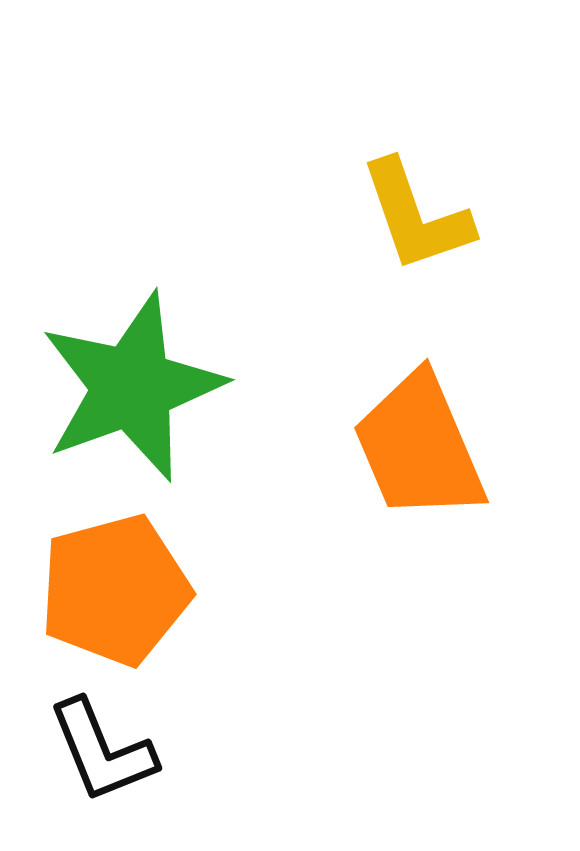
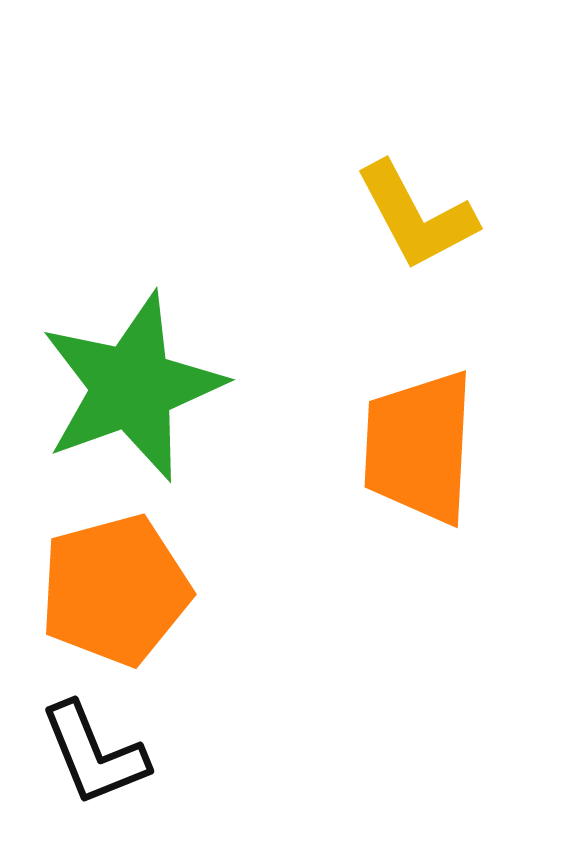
yellow L-shape: rotated 9 degrees counterclockwise
orange trapezoid: rotated 26 degrees clockwise
black L-shape: moved 8 px left, 3 px down
